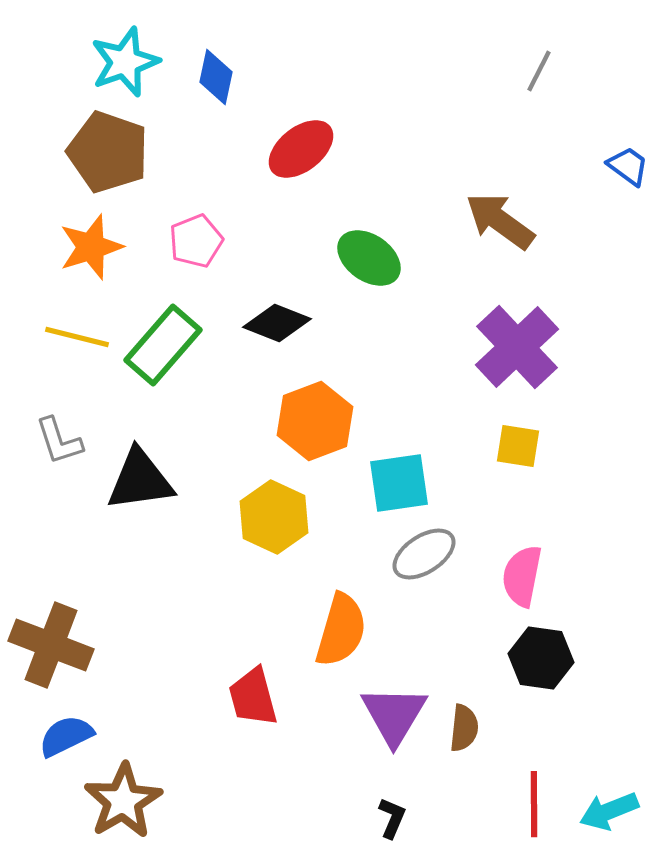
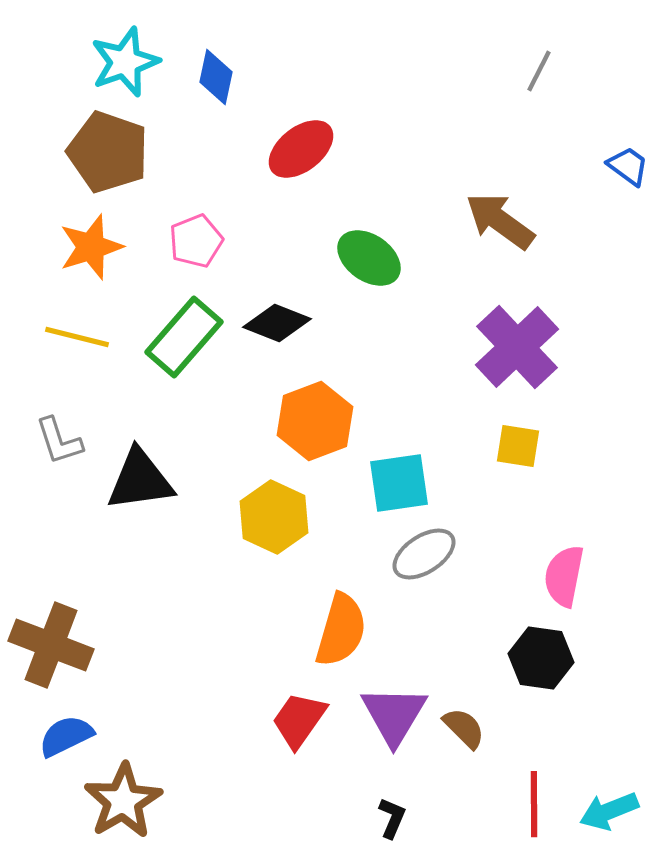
green rectangle: moved 21 px right, 8 px up
pink semicircle: moved 42 px right
red trapezoid: moved 46 px right, 23 px down; rotated 50 degrees clockwise
brown semicircle: rotated 51 degrees counterclockwise
